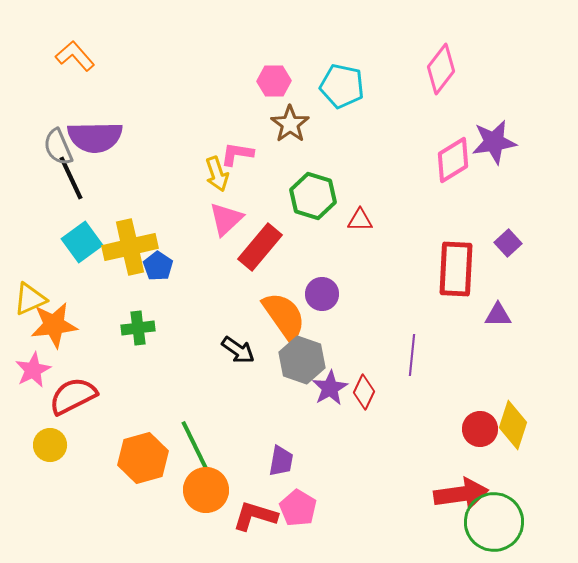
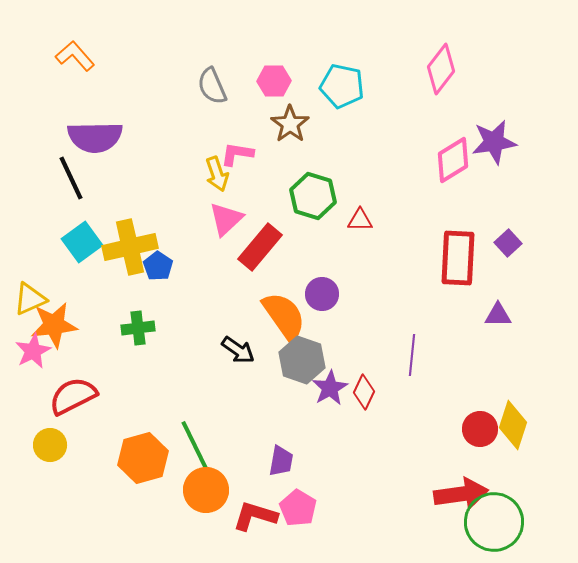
gray semicircle at (58, 147): moved 154 px right, 61 px up
red rectangle at (456, 269): moved 2 px right, 11 px up
pink star at (33, 370): moved 19 px up
